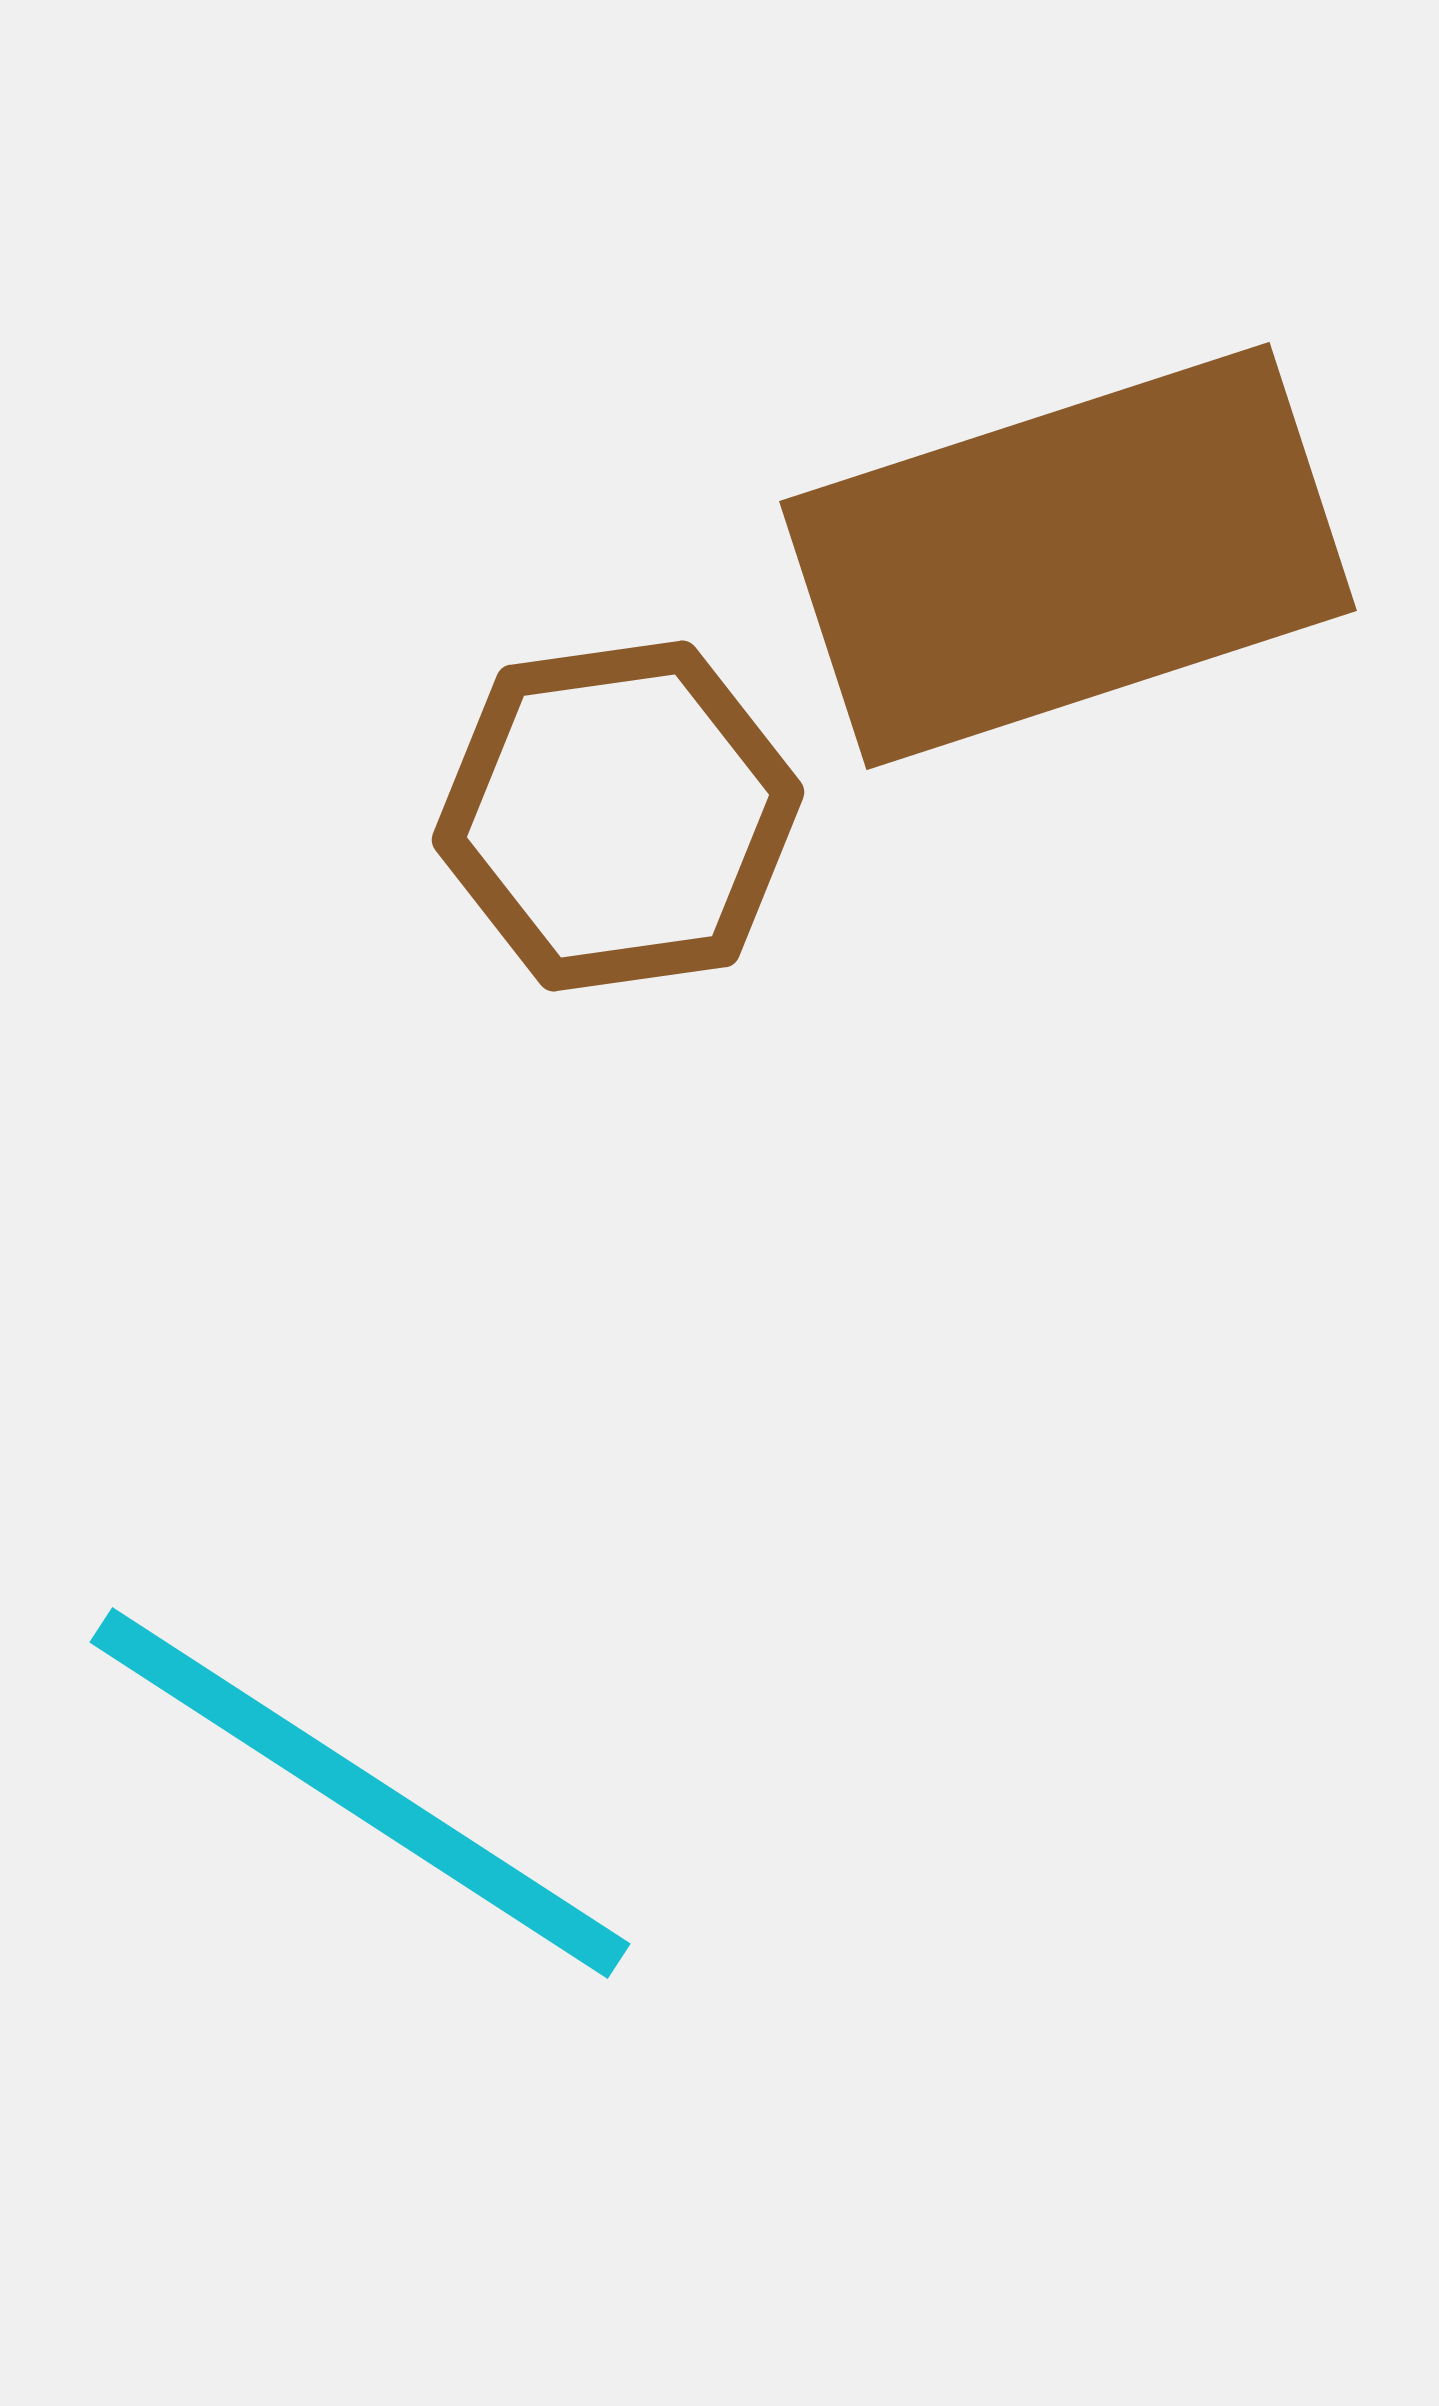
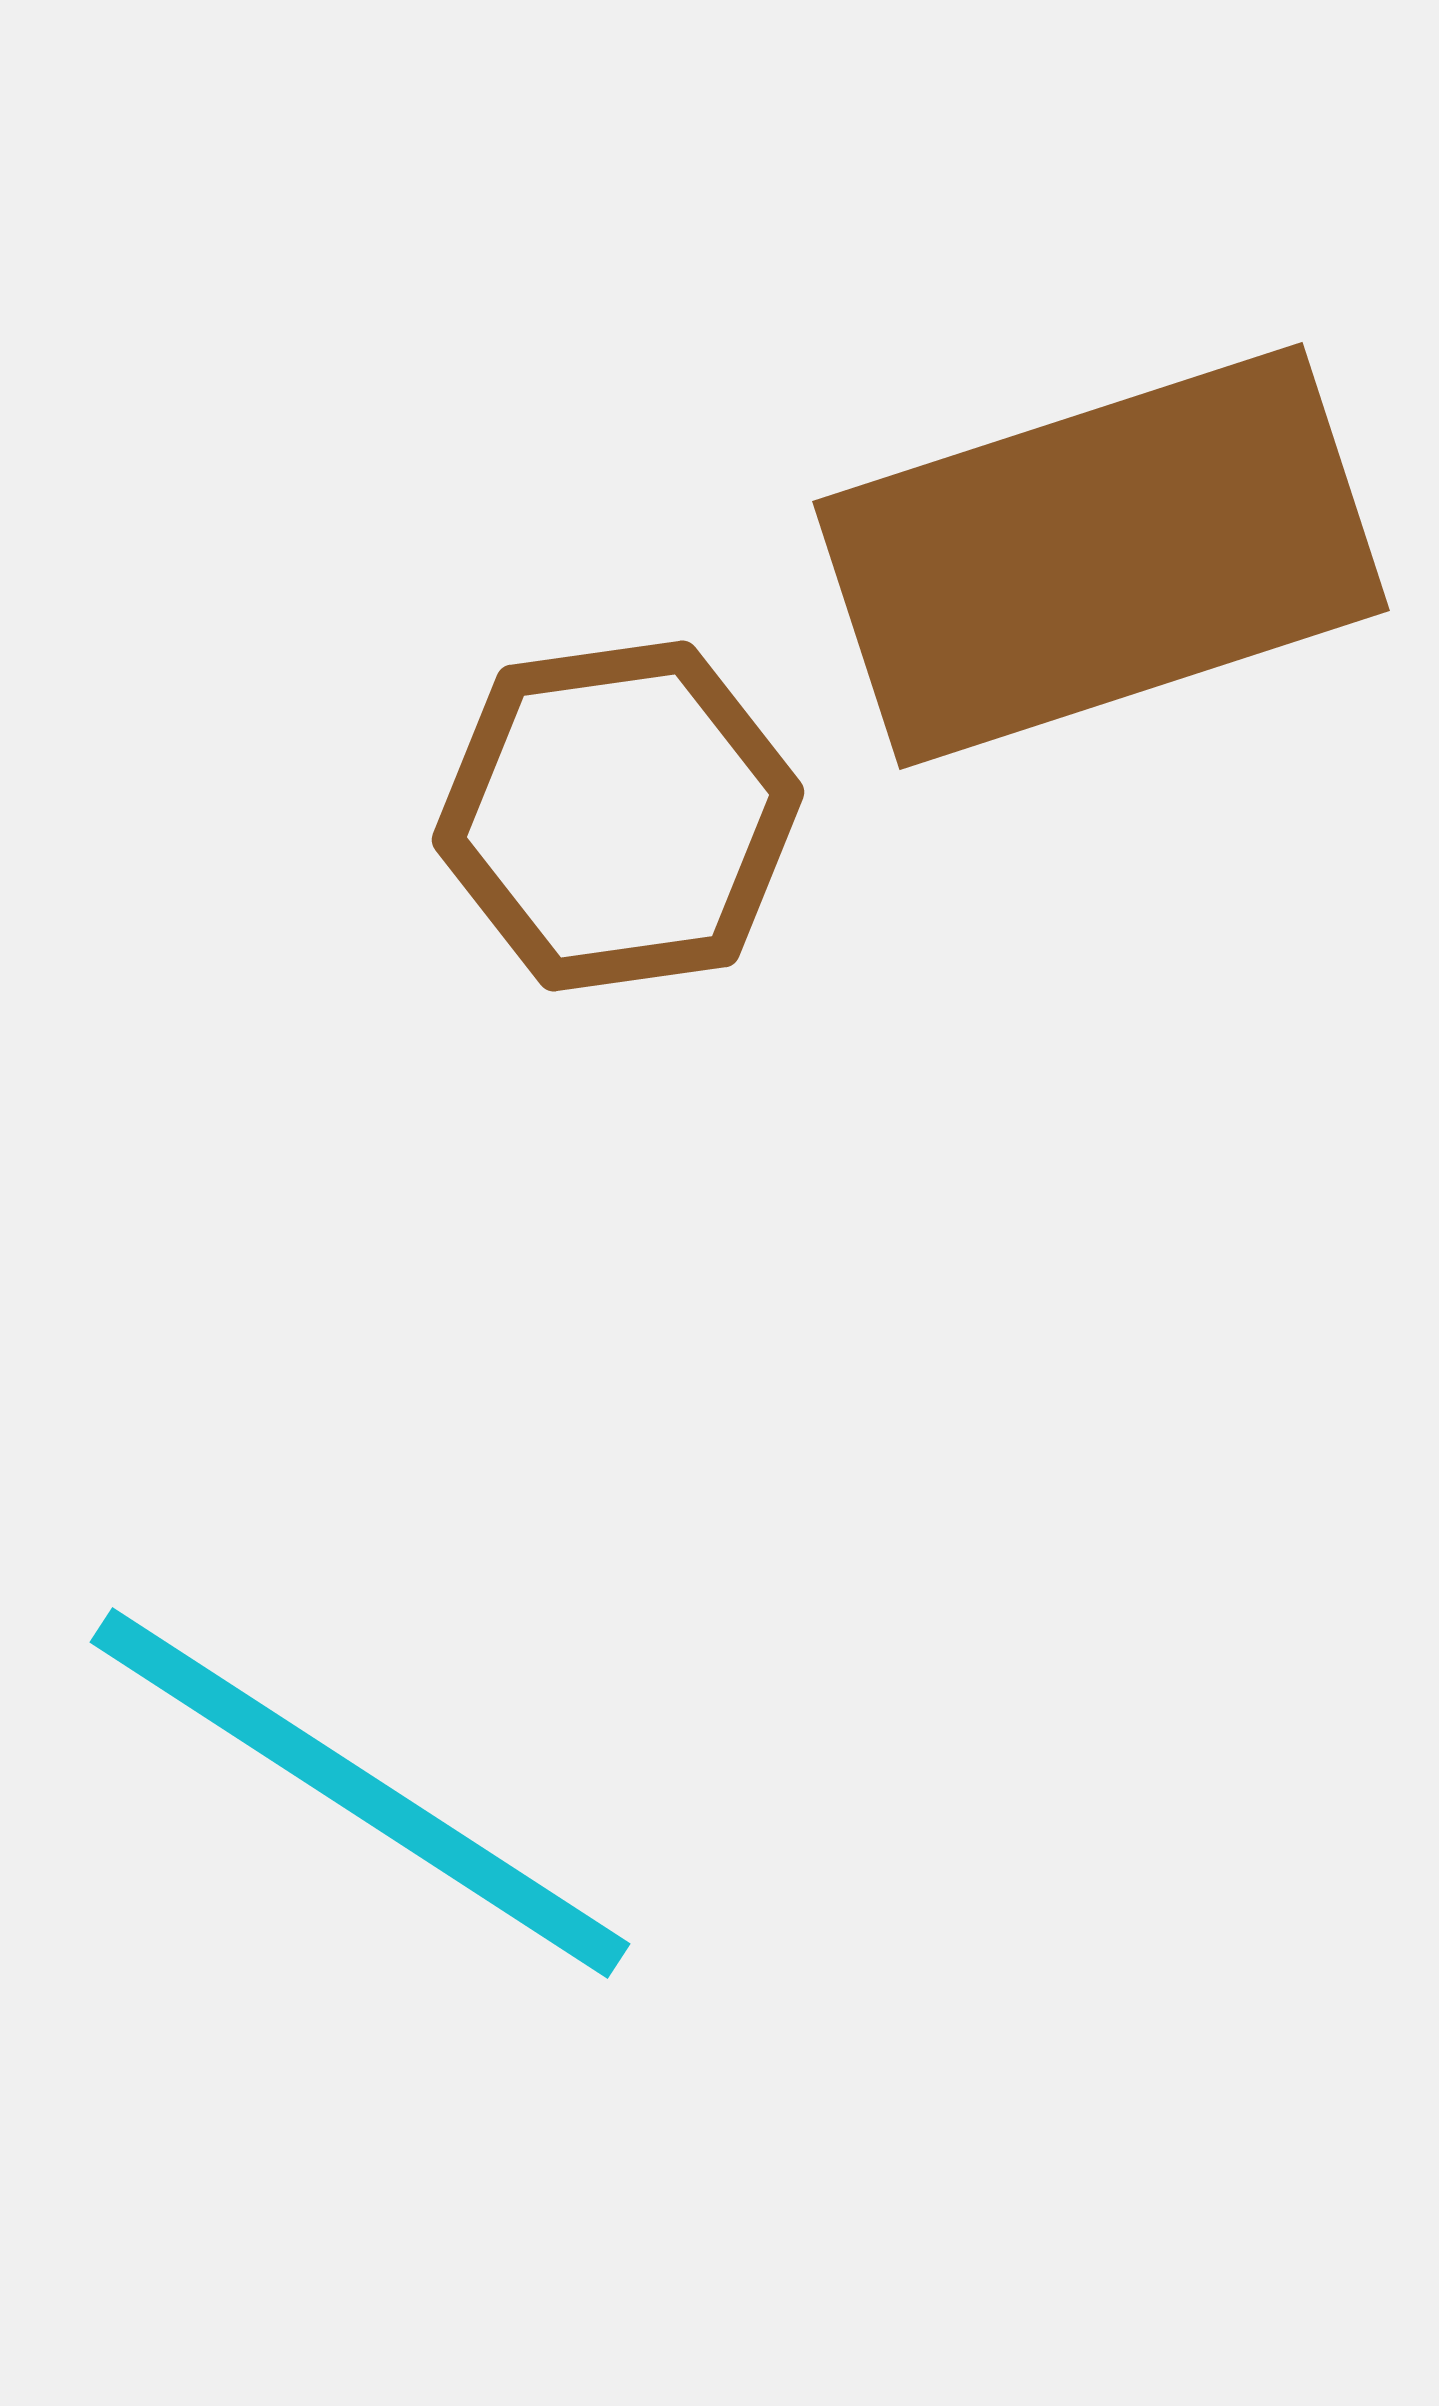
brown rectangle: moved 33 px right
